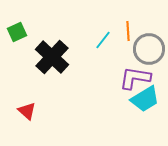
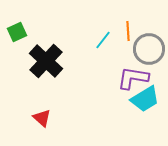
black cross: moved 6 px left, 4 px down
purple L-shape: moved 2 px left
red triangle: moved 15 px right, 7 px down
